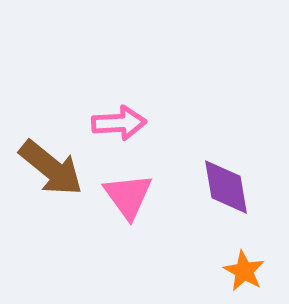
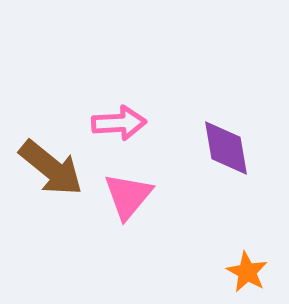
purple diamond: moved 39 px up
pink triangle: rotated 16 degrees clockwise
orange star: moved 3 px right, 1 px down
